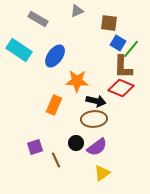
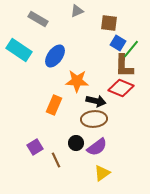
brown L-shape: moved 1 px right, 1 px up
purple square: rotated 14 degrees counterclockwise
